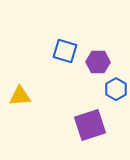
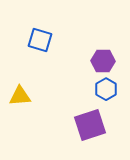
blue square: moved 25 px left, 11 px up
purple hexagon: moved 5 px right, 1 px up
blue hexagon: moved 10 px left
